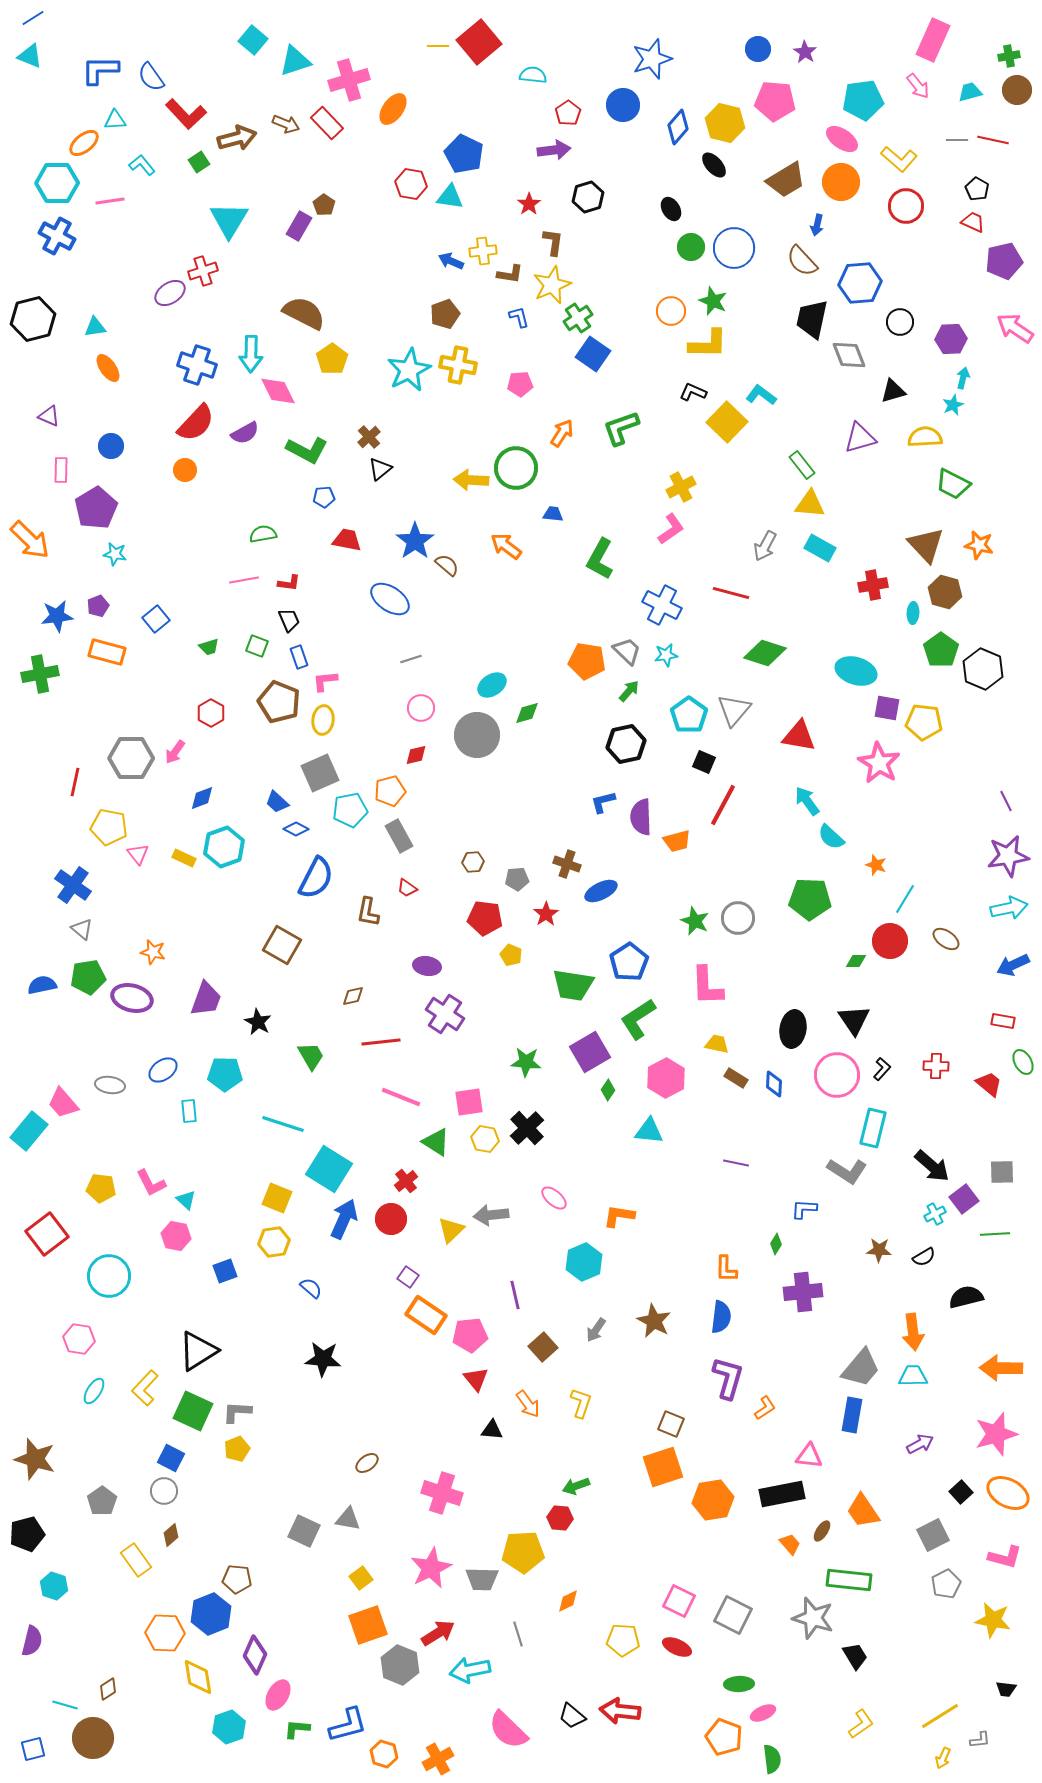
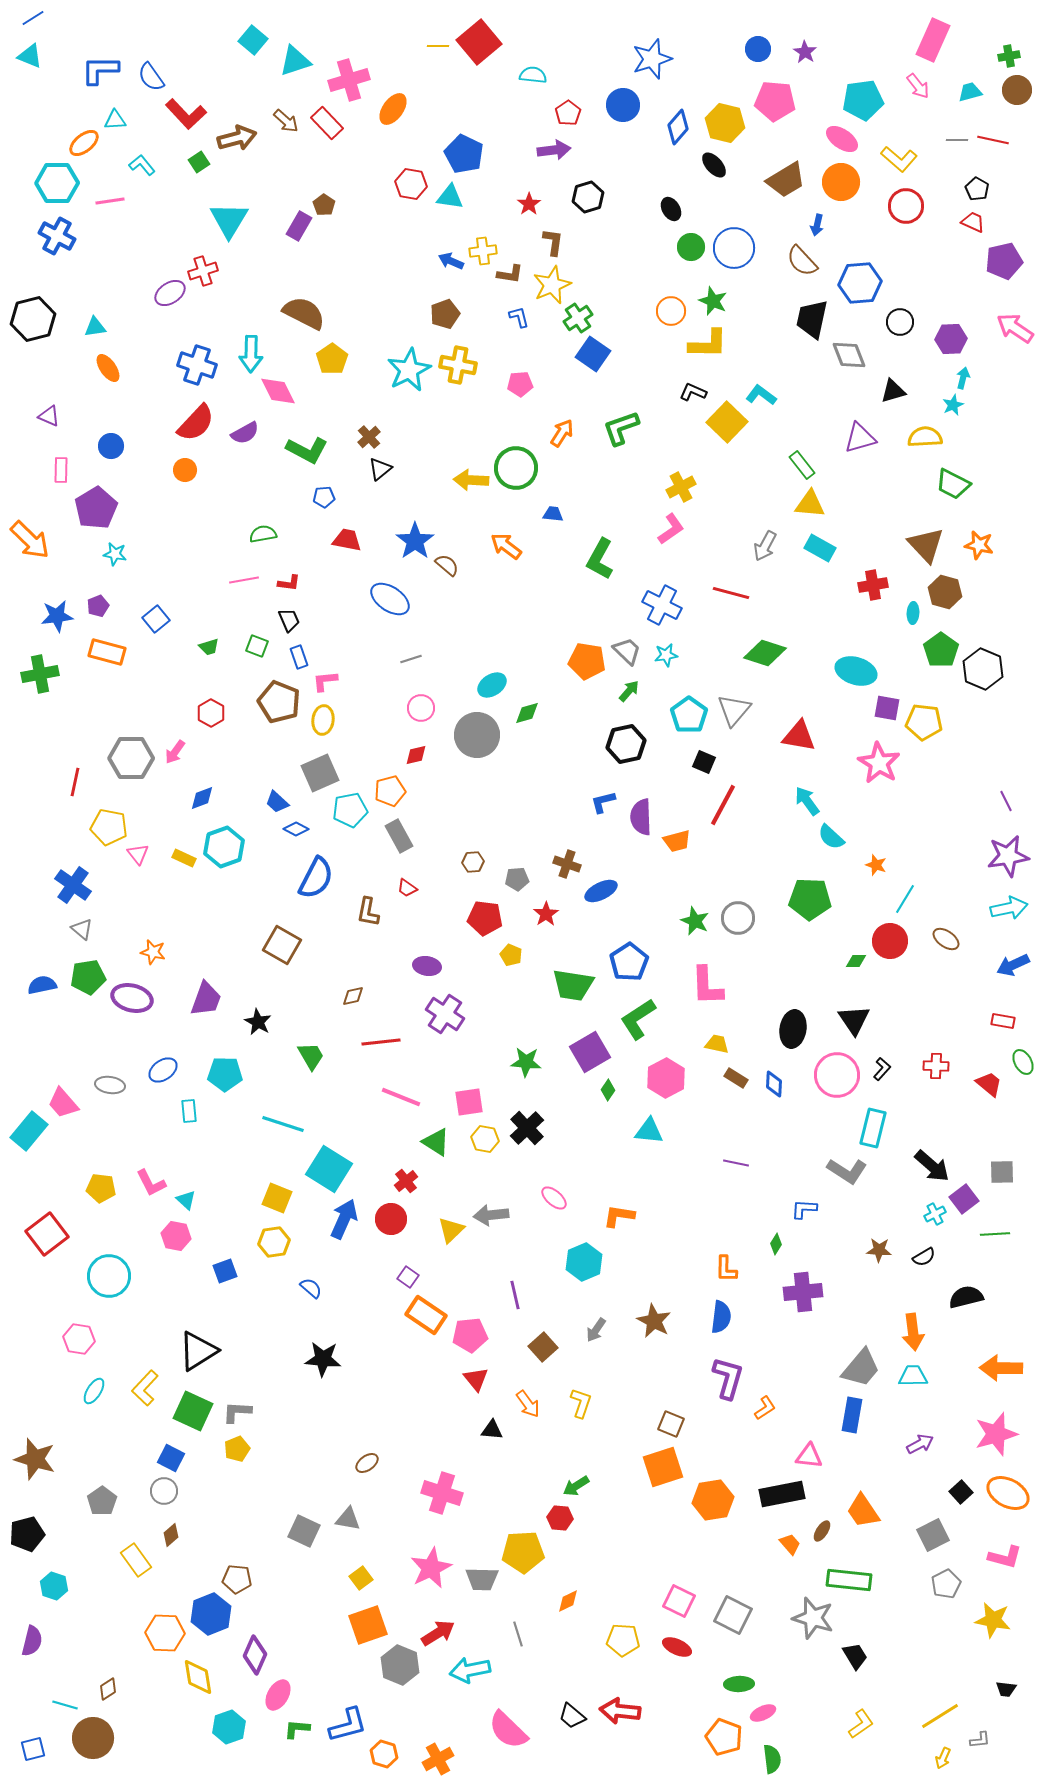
brown arrow at (286, 124): moved 3 px up; rotated 20 degrees clockwise
green arrow at (576, 1486): rotated 12 degrees counterclockwise
